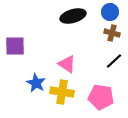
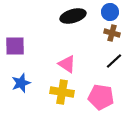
blue star: moved 15 px left; rotated 24 degrees clockwise
